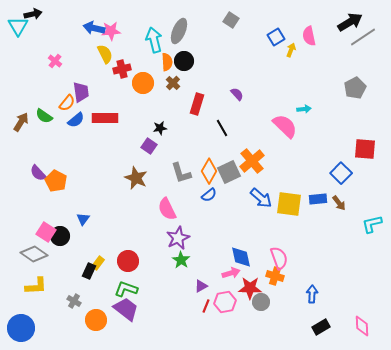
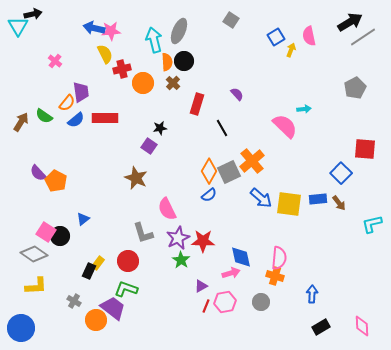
gray L-shape at (181, 173): moved 38 px left, 60 px down
blue triangle at (83, 219): rotated 16 degrees clockwise
pink semicircle at (279, 258): rotated 25 degrees clockwise
red star at (250, 288): moved 47 px left, 47 px up
purple trapezoid at (126, 309): moved 13 px left, 1 px up
